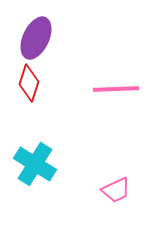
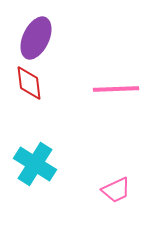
red diamond: rotated 24 degrees counterclockwise
